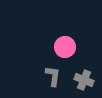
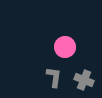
gray L-shape: moved 1 px right, 1 px down
